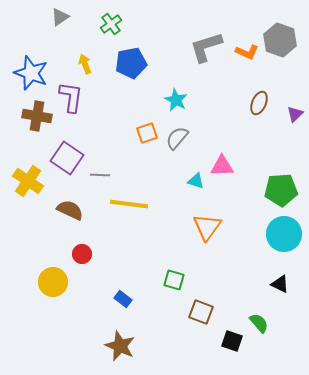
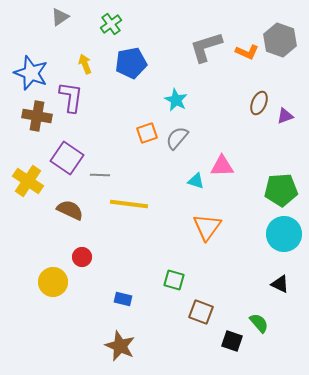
purple triangle: moved 10 px left, 2 px down; rotated 24 degrees clockwise
red circle: moved 3 px down
blue rectangle: rotated 24 degrees counterclockwise
